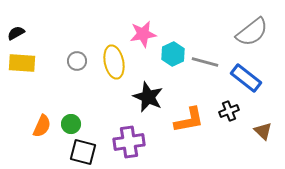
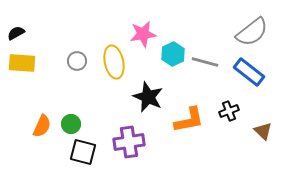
blue rectangle: moved 3 px right, 6 px up
